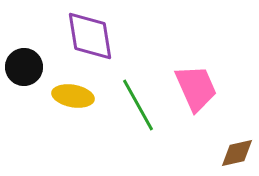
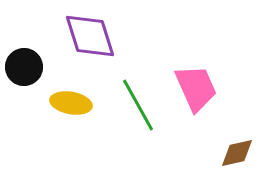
purple diamond: rotated 8 degrees counterclockwise
yellow ellipse: moved 2 px left, 7 px down
